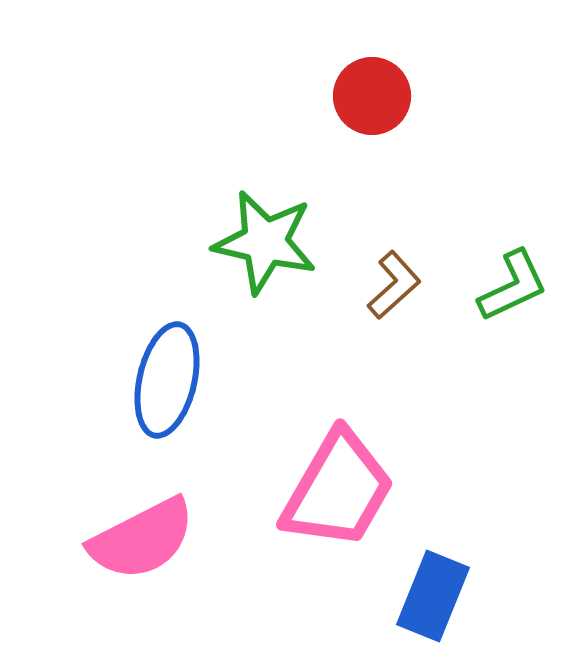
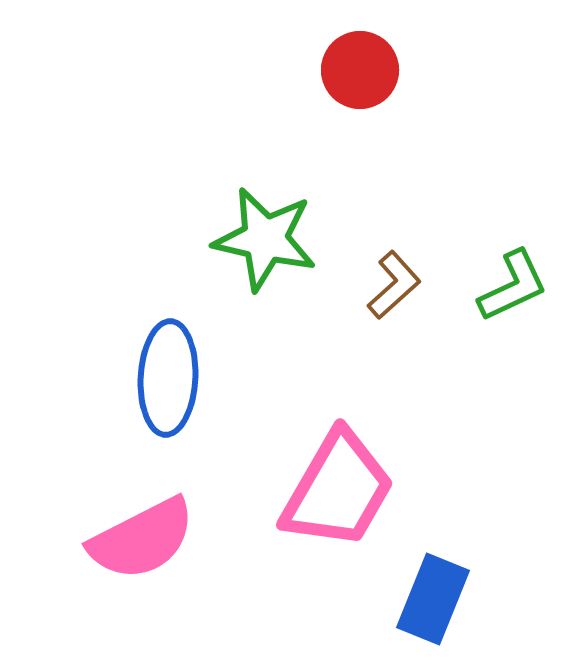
red circle: moved 12 px left, 26 px up
green star: moved 3 px up
blue ellipse: moved 1 px right, 2 px up; rotated 10 degrees counterclockwise
blue rectangle: moved 3 px down
